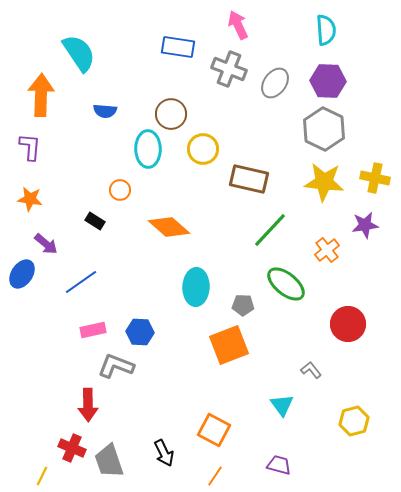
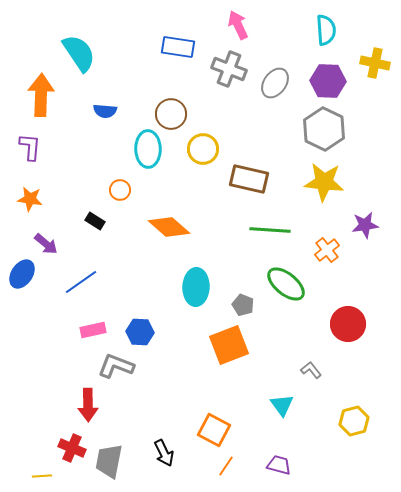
yellow cross at (375, 178): moved 115 px up
green line at (270, 230): rotated 51 degrees clockwise
gray pentagon at (243, 305): rotated 20 degrees clockwise
gray trapezoid at (109, 461): rotated 30 degrees clockwise
yellow line at (42, 476): rotated 60 degrees clockwise
orange line at (215, 476): moved 11 px right, 10 px up
